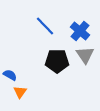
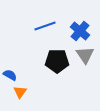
blue line: rotated 65 degrees counterclockwise
